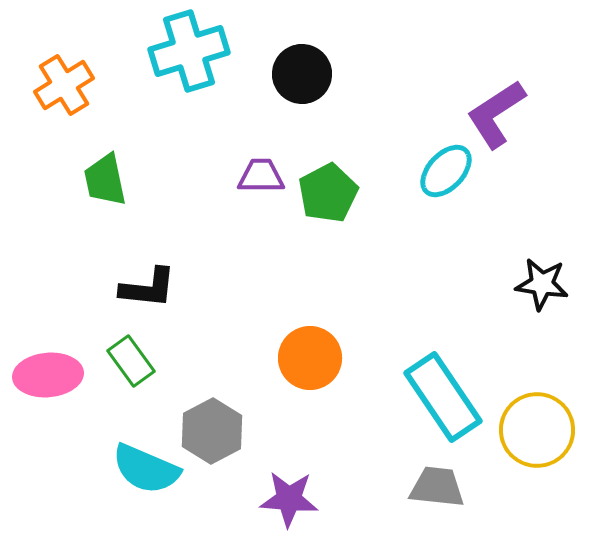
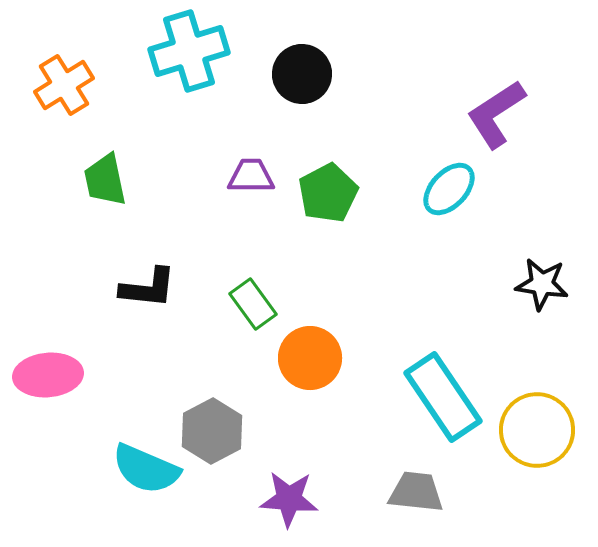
cyan ellipse: moved 3 px right, 18 px down
purple trapezoid: moved 10 px left
green rectangle: moved 122 px right, 57 px up
gray trapezoid: moved 21 px left, 5 px down
